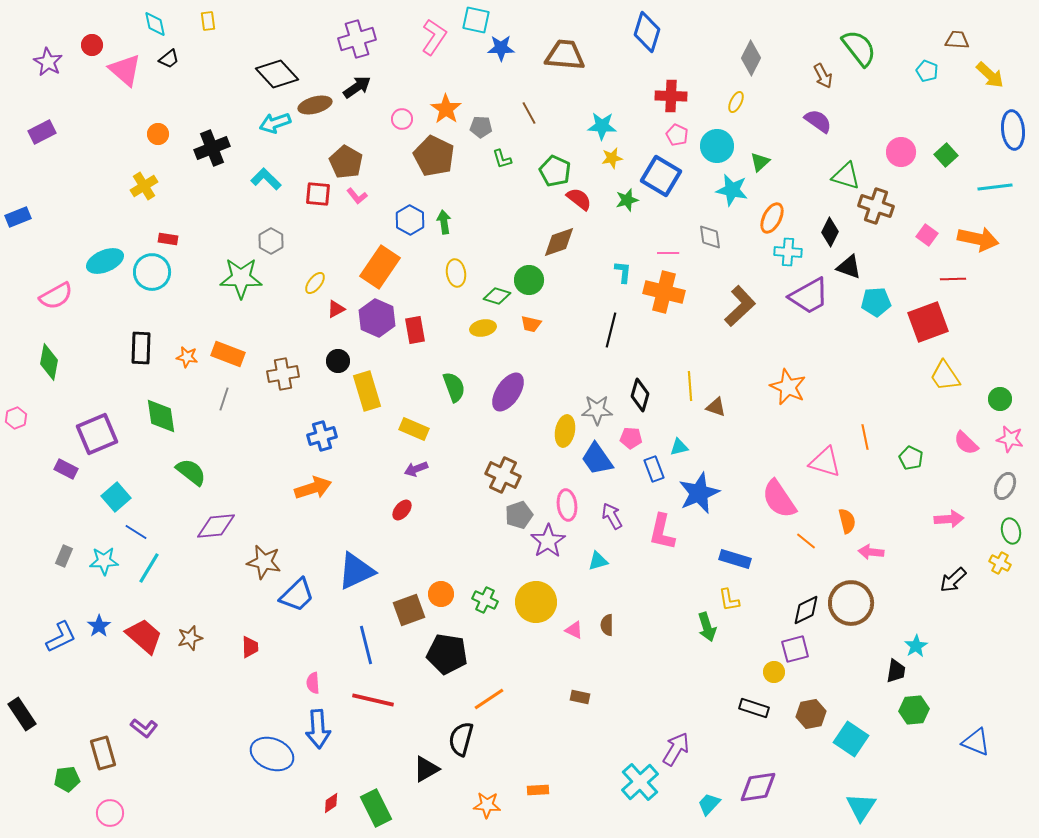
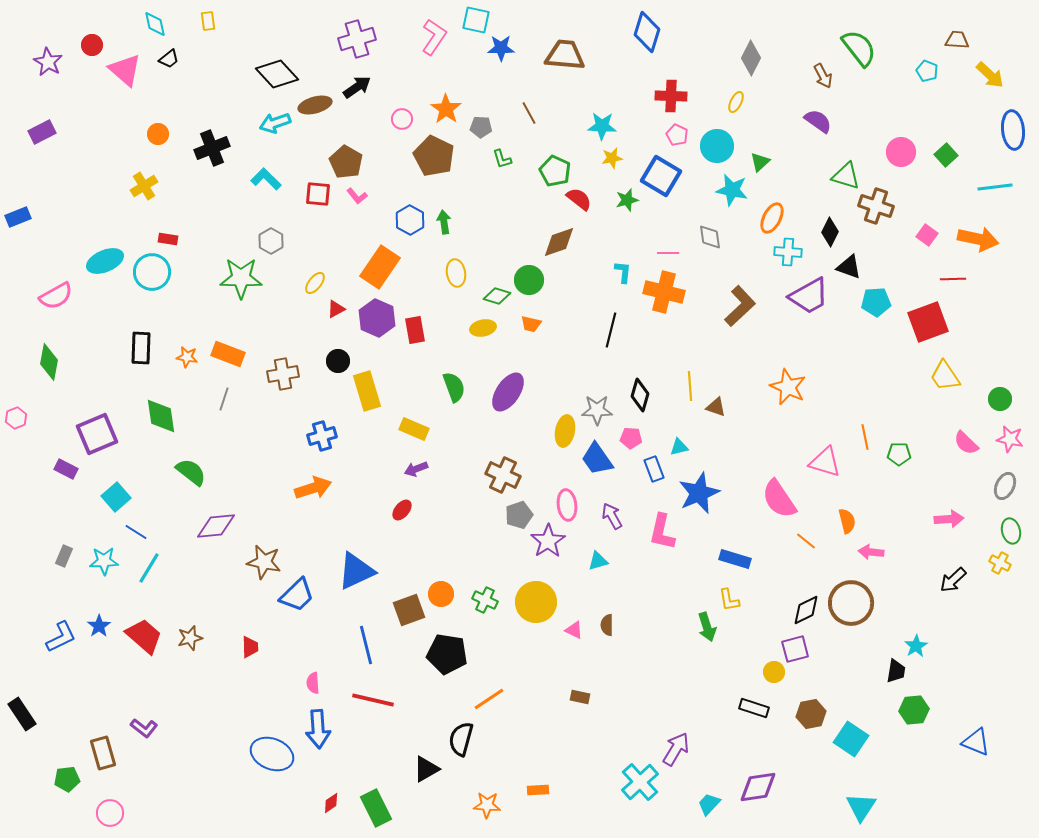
green pentagon at (911, 458): moved 12 px left, 4 px up; rotated 25 degrees counterclockwise
